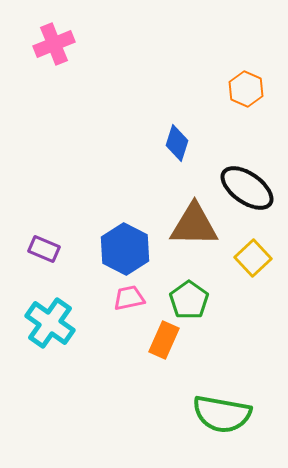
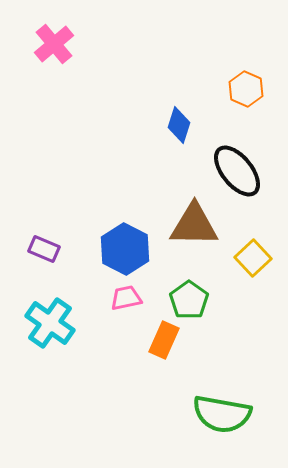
pink cross: rotated 18 degrees counterclockwise
blue diamond: moved 2 px right, 18 px up
black ellipse: moved 10 px left, 17 px up; rotated 16 degrees clockwise
pink trapezoid: moved 3 px left
